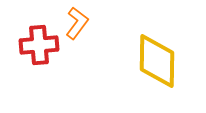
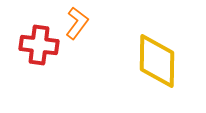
red cross: rotated 12 degrees clockwise
